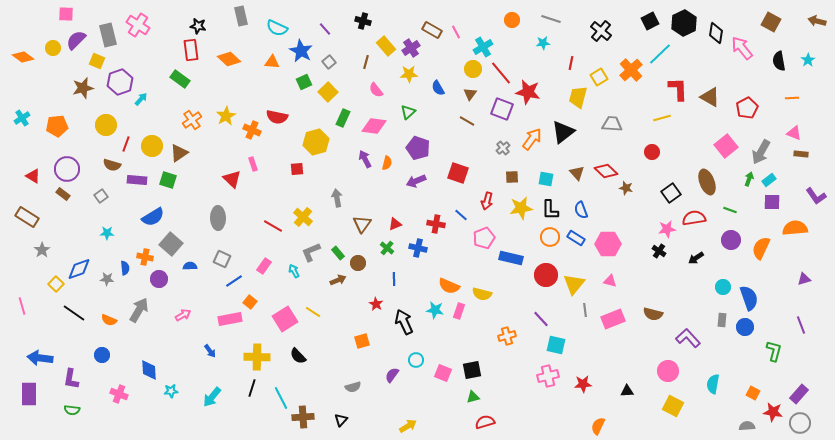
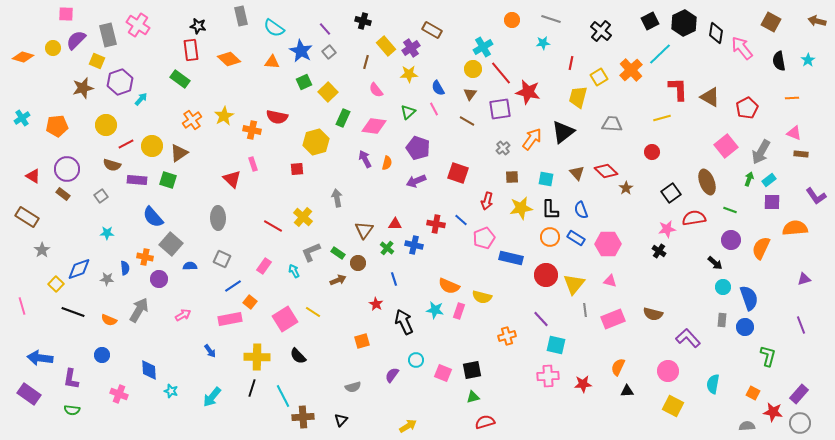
cyan semicircle at (277, 28): moved 3 px left; rotated 10 degrees clockwise
pink line at (456, 32): moved 22 px left, 77 px down
orange diamond at (23, 57): rotated 20 degrees counterclockwise
gray square at (329, 62): moved 10 px up
purple square at (502, 109): moved 2 px left; rotated 30 degrees counterclockwise
yellow star at (226, 116): moved 2 px left
orange cross at (252, 130): rotated 12 degrees counterclockwise
red line at (126, 144): rotated 42 degrees clockwise
brown star at (626, 188): rotated 24 degrees clockwise
blue line at (461, 215): moved 5 px down
blue semicircle at (153, 217): rotated 80 degrees clockwise
brown triangle at (362, 224): moved 2 px right, 6 px down
red triangle at (395, 224): rotated 24 degrees clockwise
blue cross at (418, 248): moved 4 px left, 3 px up
green rectangle at (338, 253): rotated 16 degrees counterclockwise
black arrow at (696, 258): moved 19 px right, 5 px down; rotated 105 degrees counterclockwise
blue line at (394, 279): rotated 16 degrees counterclockwise
blue line at (234, 281): moved 1 px left, 5 px down
yellow semicircle at (482, 294): moved 3 px down
black line at (74, 313): moved 1 px left, 1 px up; rotated 15 degrees counterclockwise
green L-shape at (774, 351): moved 6 px left, 5 px down
pink cross at (548, 376): rotated 10 degrees clockwise
cyan star at (171, 391): rotated 24 degrees clockwise
purple rectangle at (29, 394): rotated 55 degrees counterclockwise
cyan line at (281, 398): moved 2 px right, 2 px up
orange semicircle at (598, 426): moved 20 px right, 59 px up
